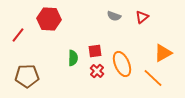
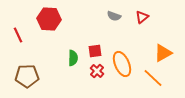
red line: rotated 63 degrees counterclockwise
